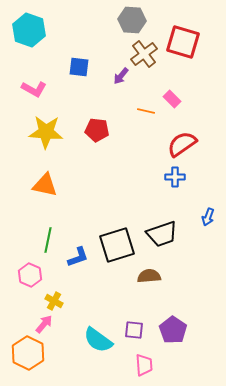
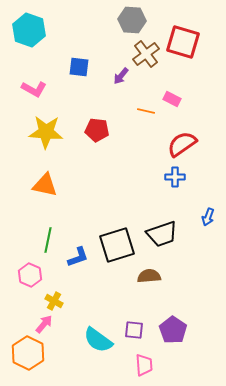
brown cross: moved 2 px right
pink rectangle: rotated 18 degrees counterclockwise
